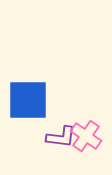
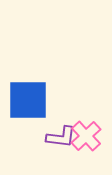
pink cross: rotated 12 degrees clockwise
